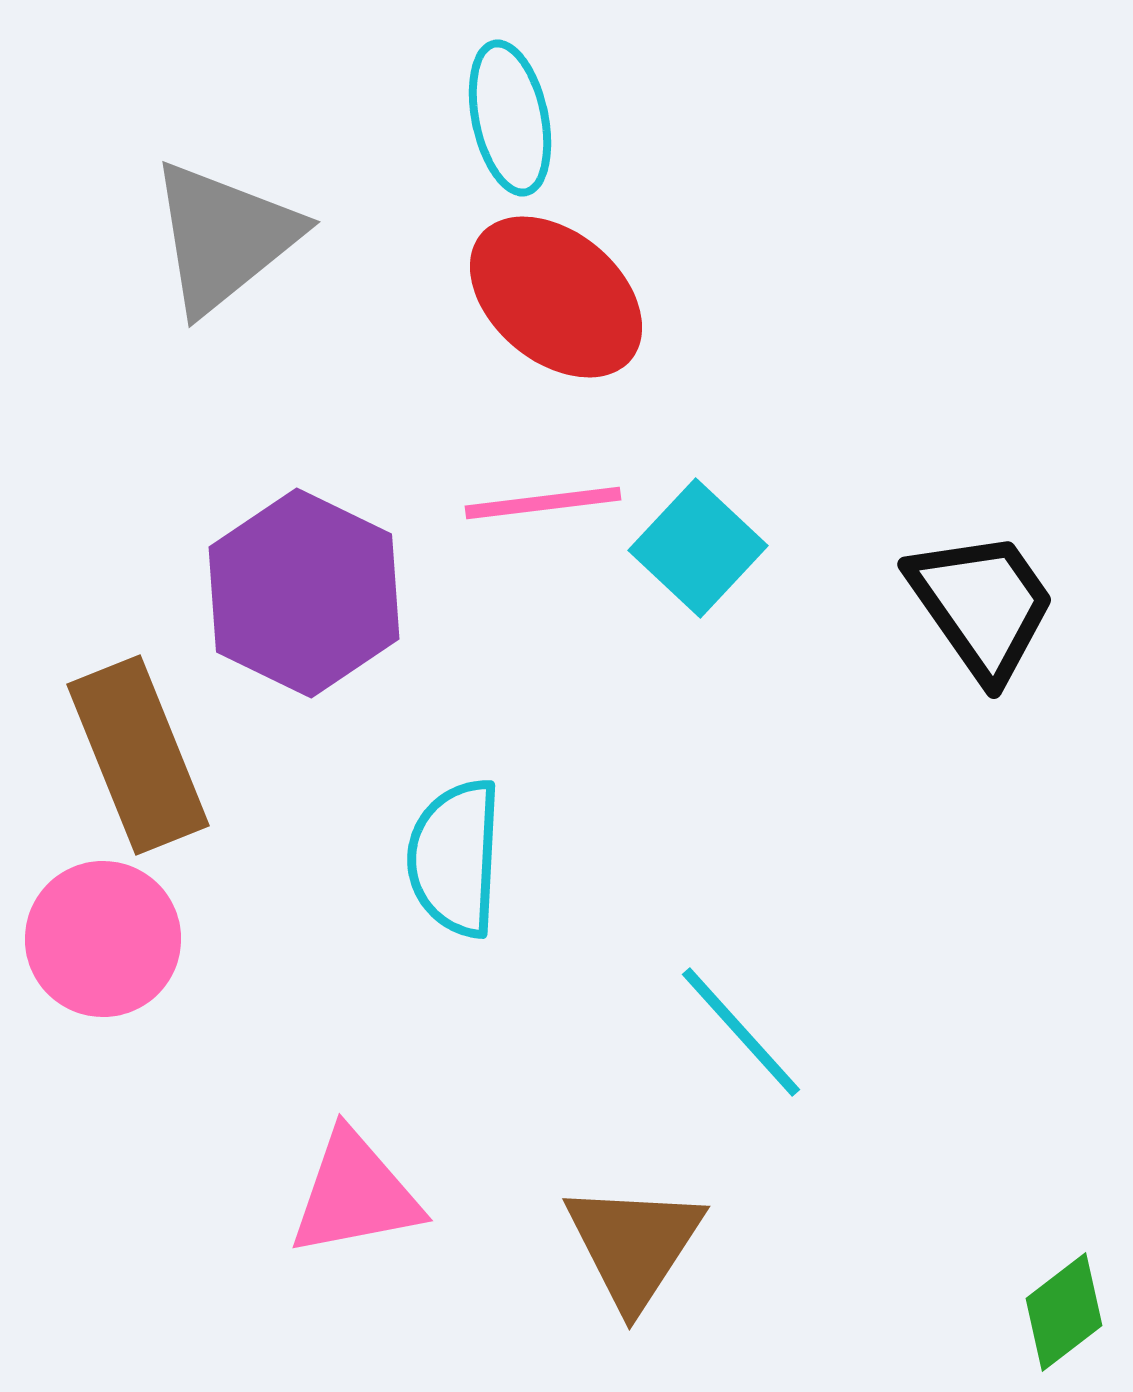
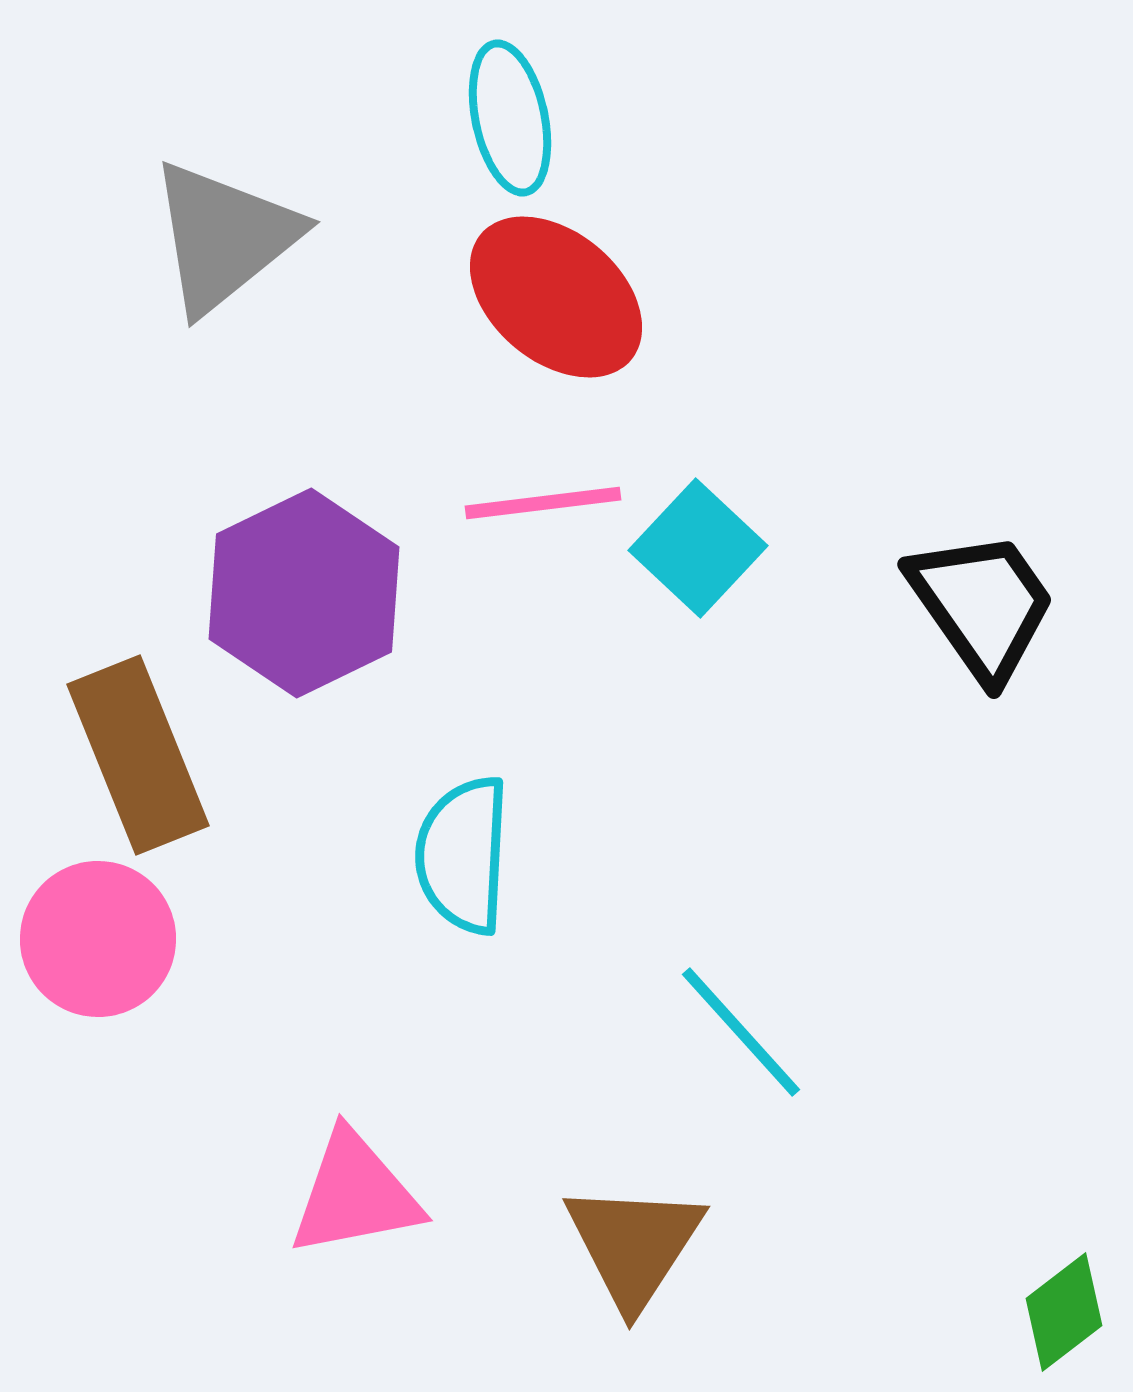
purple hexagon: rotated 8 degrees clockwise
cyan semicircle: moved 8 px right, 3 px up
pink circle: moved 5 px left
